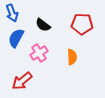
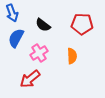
orange semicircle: moved 1 px up
red arrow: moved 8 px right, 2 px up
